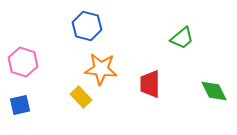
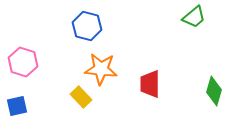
green trapezoid: moved 12 px right, 21 px up
green diamond: rotated 44 degrees clockwise
blue square: moved 3 px left, 1 px down
